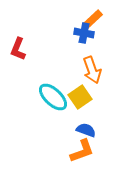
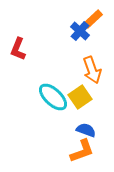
blue cross: moved 4 px left, 2 px up; rotated 30 degrees clockwise
